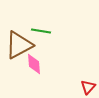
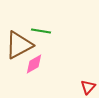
pink diamond: rotated 65 degrees clockwise
